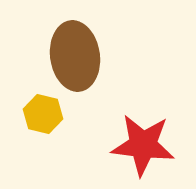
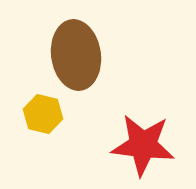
brown ellipse: moved 1 px right, 1 px up
